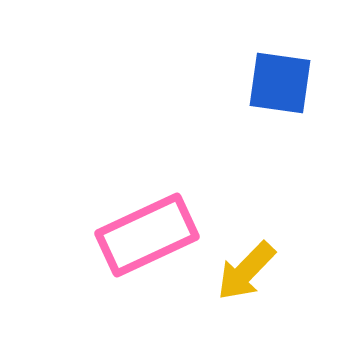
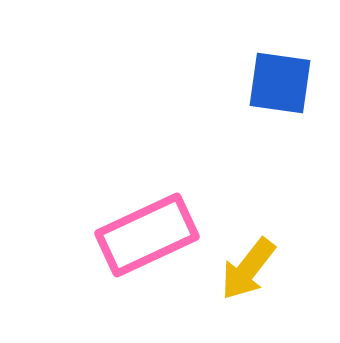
yellow arrow: moved 2 px right, 2 px up; rotated 6 degrees counterclockwise
